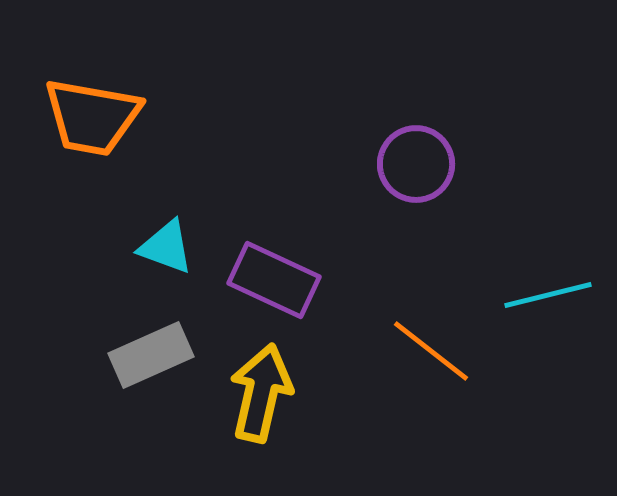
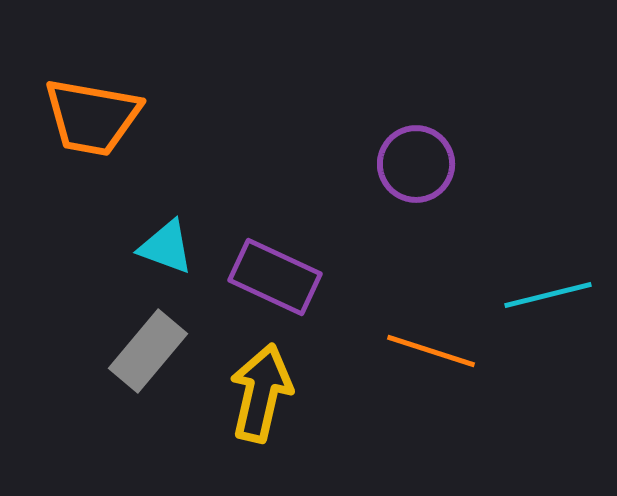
purple rectangle: moved 1 px right, 3 px up
orange line: rotated 20 degrees counterclockwise
gray rectangle: moved 3 px left, 4 px up; rotated 26 degrees counterclockwise
